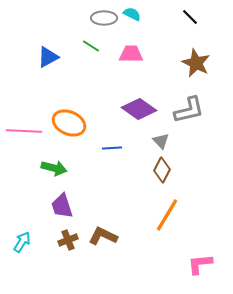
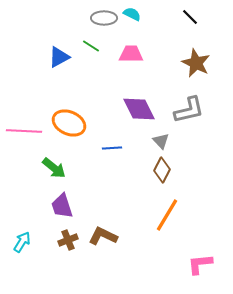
blue triangle: moved 11 px right
purple diamond: rotated 28 degrees clockwise
green arrow: rotated 25 degrees clockwise
